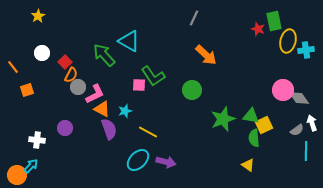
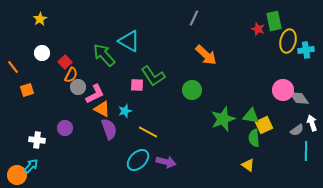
yellow star: moved 2 px right, 3 px down
pink square: moved 2 px left
